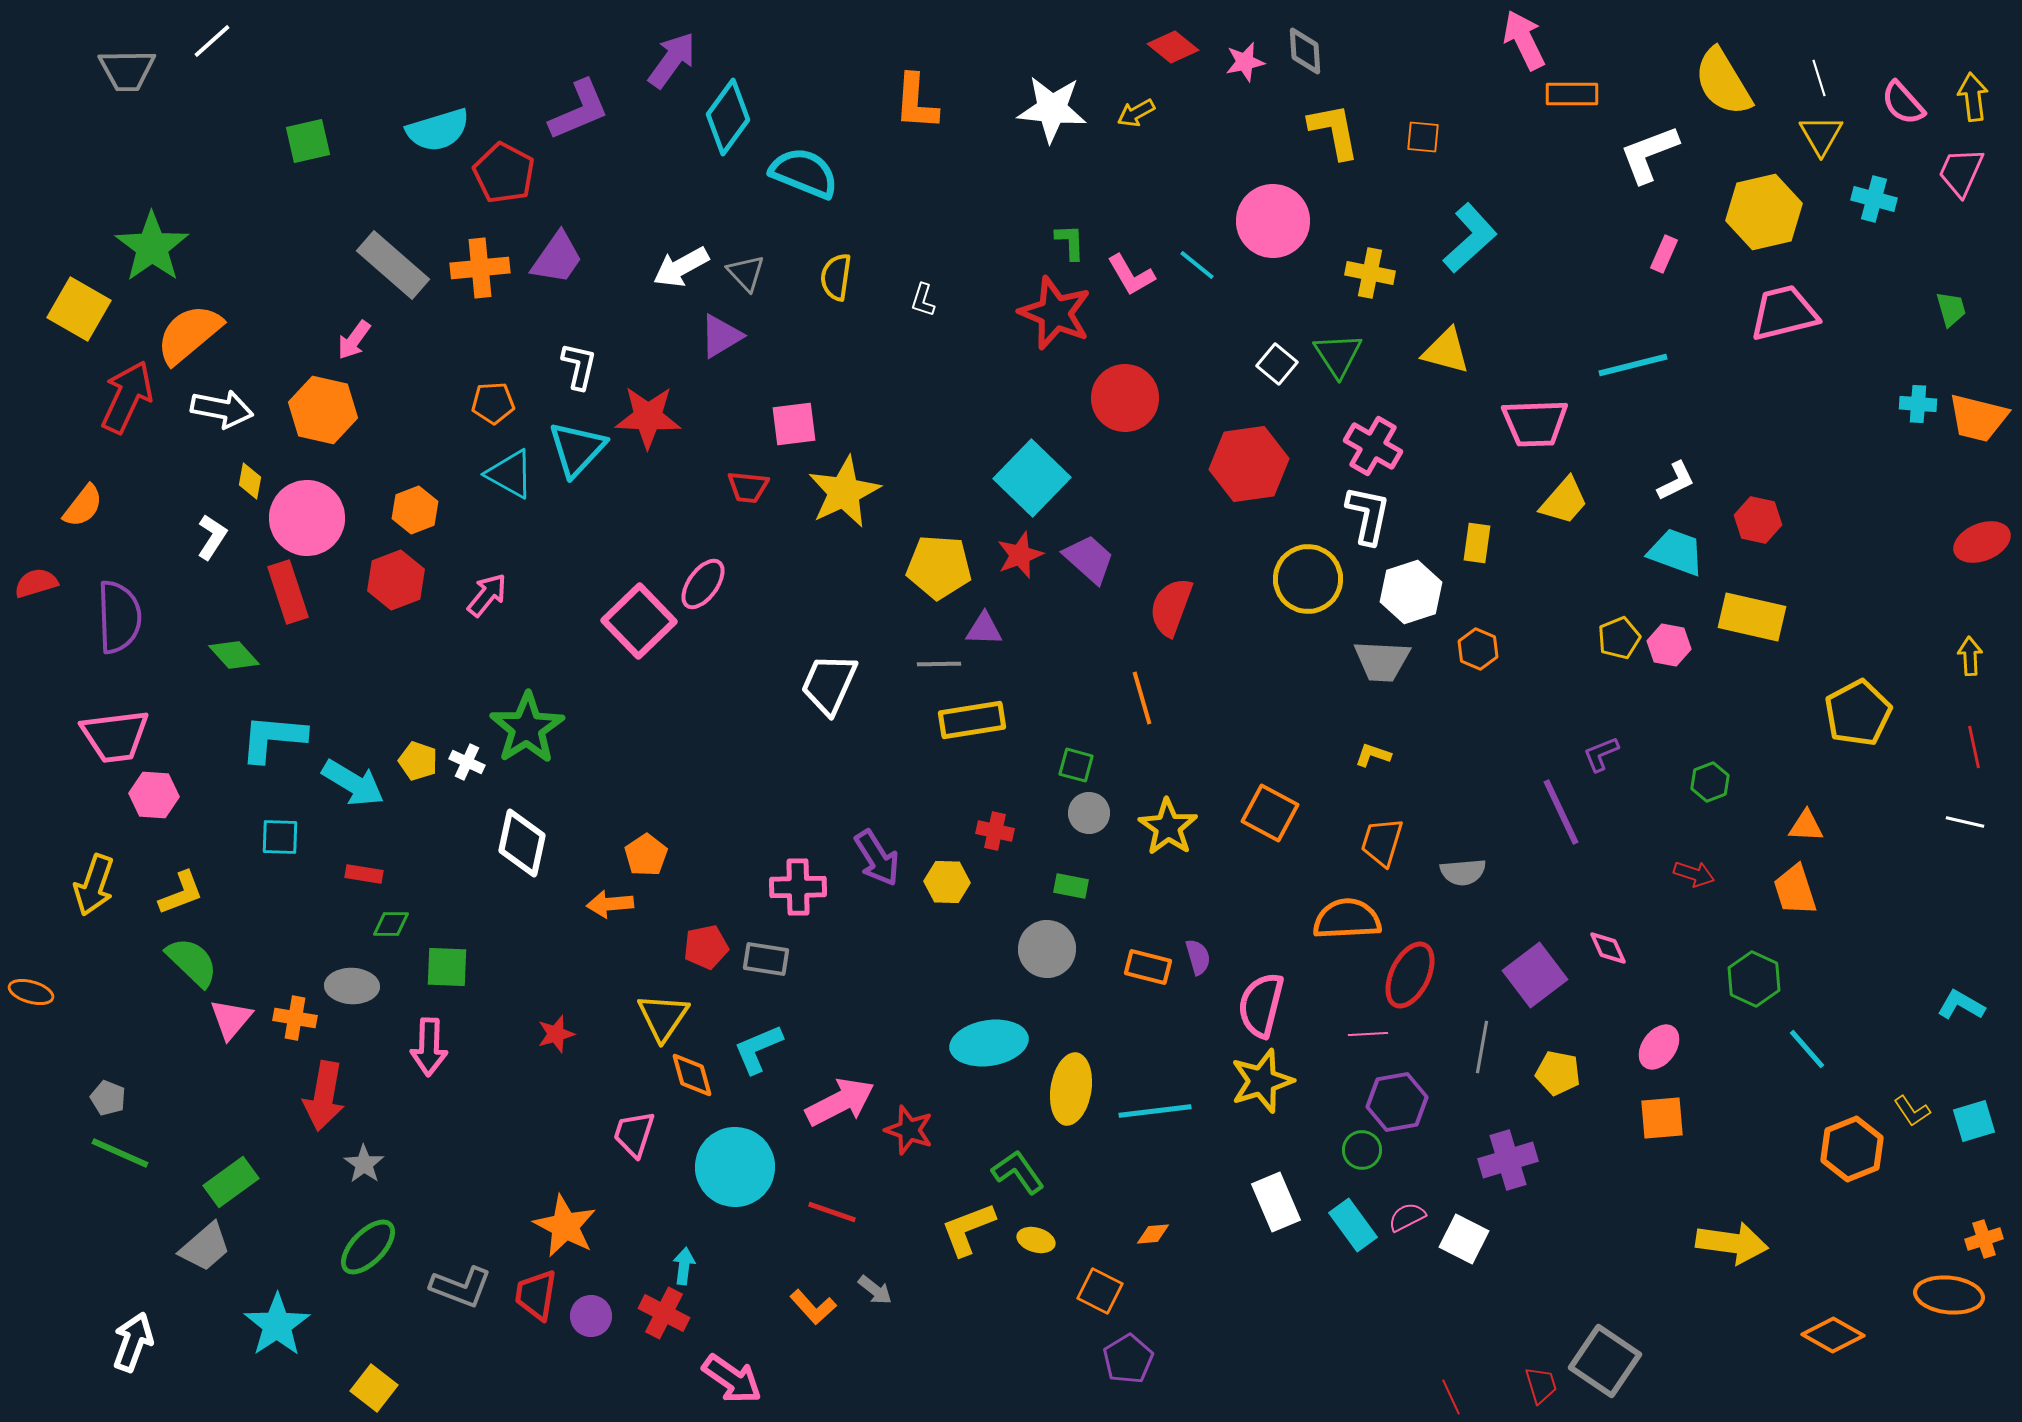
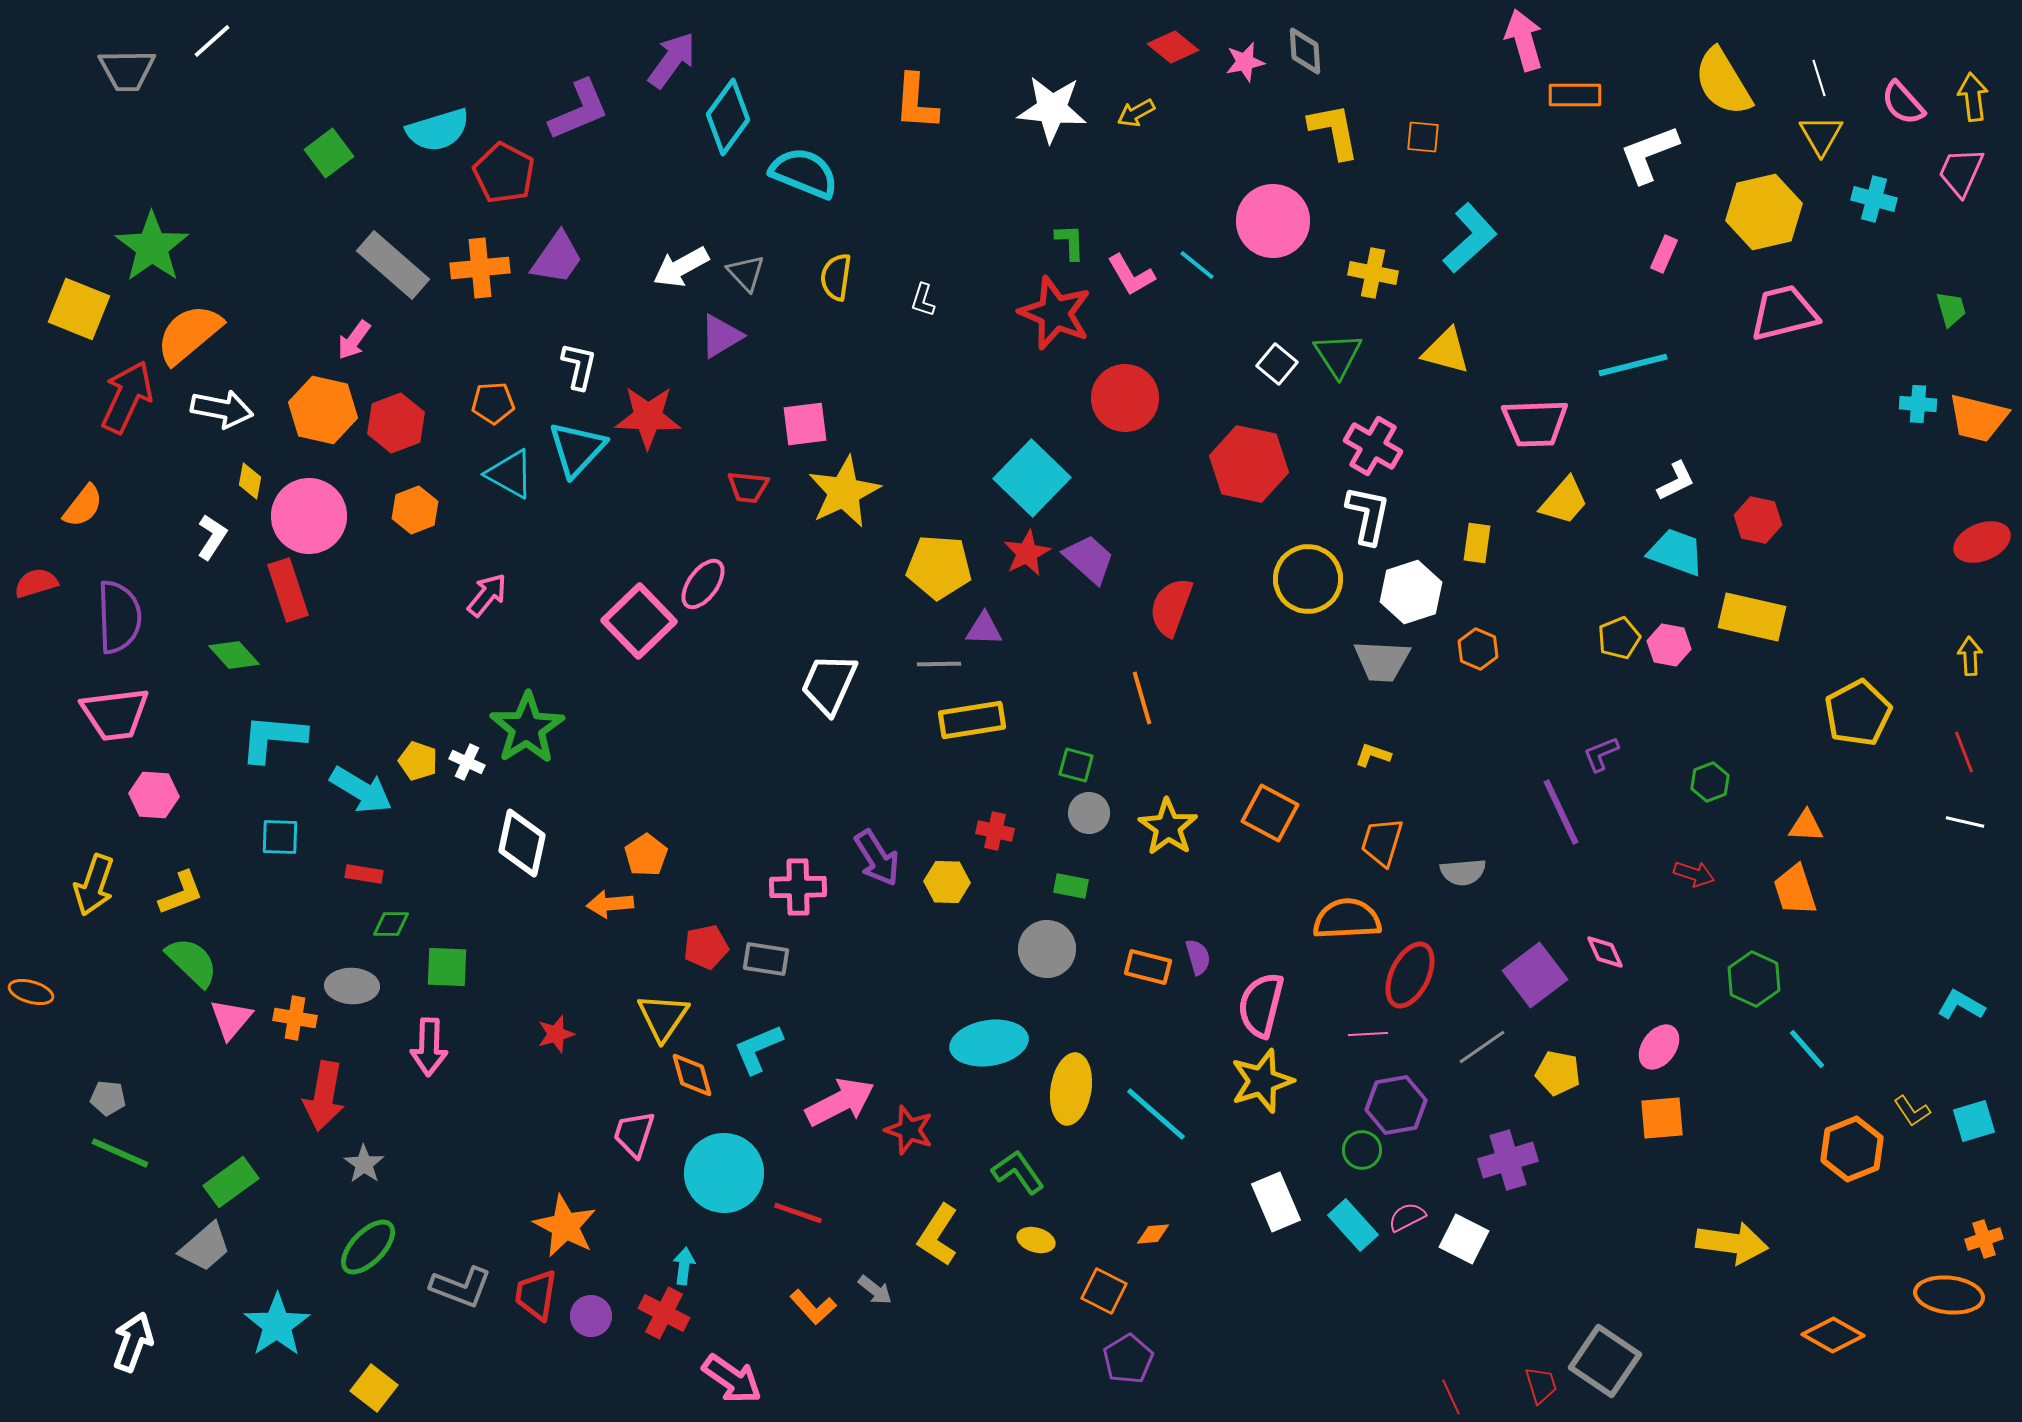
pink arrow at (1524, 40): rotated 10 degrees clockwise
orange rectangle at (1572, 94): moved 3 px right, 1 px down
green square at (308, 141): moved 21 px right, 12 px down; rotated 24 degrees counterclockwise
yellow cross at (1370, 273): moved 3 px right
yellow square at (79, 309): rotated 8 degrees counterclockwise
pink square at (794, 424): moved 11 px right
red hexagon at (1249, 464): rotated 20 degrees clockwise
pink circle at (307, 518): moved 2 px right, 2 px up
red star at (1020, 555): moved 7 px right, 2 px up; rotated 6 degrees counterclockwise
red hexagon at (396, 580): moved 157 px up
red rectangle at (288, 592): moved 2 px up
pink trapezoid at (115, 736): moved 22 px up
red line at (1974, 747): moved 10 px left, 5 px down; rotated 9 degrees counterclockwise
cyan arrow at (353, 783): moved 8 px right, 7 px down
pink diamond at (1608, 948): moved 3 px left, 4 px down
gray line at (1482, 1047): rotated 45 degrees clockwise
gray pentagon at (108, 1098): rotated 16 degrees counterclockwise
purple hexagon at (1397, 1102): moved 1 px left, 3 px down
cyan line at (1155, 1111): moved 1 px right, 3 px down; rotated 48 degrees clockwise
cyan circle at (735, 1167): moved 11 px left, 6 px down
red line at (832, 1212): moved 34 px left, 1 px down
cyan rectangle at (1353, 1225): rotated 6 degrees counterclockwise
yellow L-shape at (968, 1229): moved 30 px left, 6 px down; rotated 36 degrees counterclockwise
orange square at (1100, 1291): moved 4 px right
